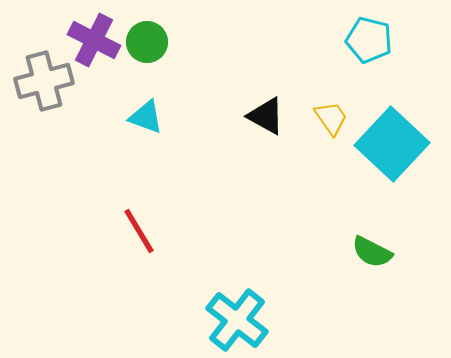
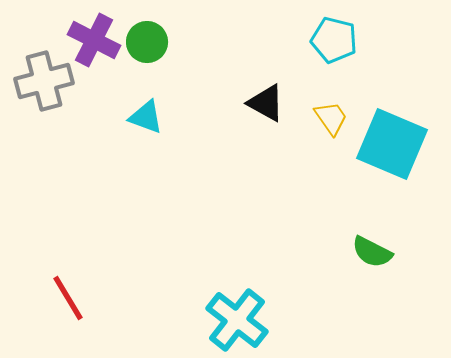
cyan pentagon: moved 35 px left
black triangle: moved 13 px up
cyan square: rotated 20 degrees counterclockwise
red line: moved 71 px left, 67 px down
